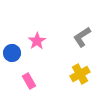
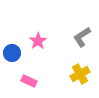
pink star: moved 1 px right
pink rectangle: rotated 35 degrees counterclockwise
